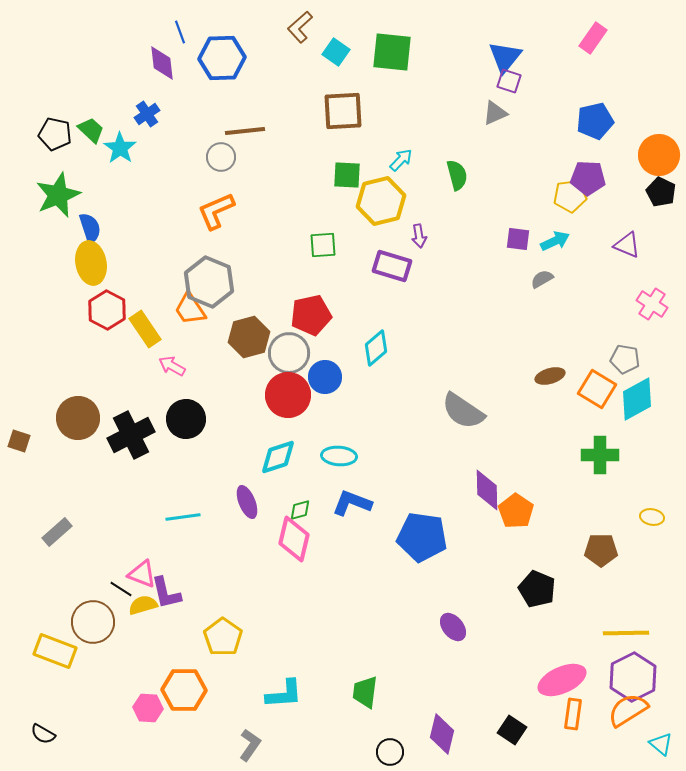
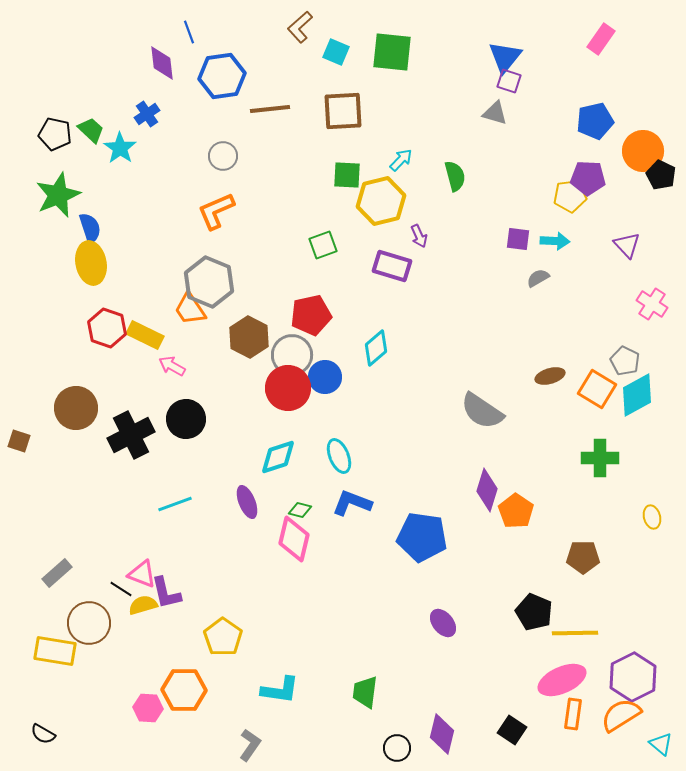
blue line at (180, 32): moved 9 px right
pink rectangle at (593, 38): moved 8 px right, 1 px down
cyan square at (336, 52): rotated 12 degrees counterclockwise
blue hexagon at (222, 58): moved 18 px down; rotated 6 degrees counterclockwise
gray triangle at (495, 113): rotated 40 degrees clockwise
brown line at (245, 131): moved 25 px right, 22 px up
orange circle at (659, 155): moved 16 px left, 4 px up
gray circle at (221, 157): moved 2 px right, 1 px up
green semicircle at (457, 175): moved 2 px left, 1 px down
black pentagon at (661, 192): moved 17 px up
purple arrow at (419, 236): rotated 15 degrees counterclockwise
cyan arrow at (555, 241): rotated 28 degrees clockwise
green square at (323, 245): rotated 16 degrees counterclockwise
purple triangle at (627, 245): rotated 24 degrees clockwise
gray semicircle at (542, 279): moved 4 px left, 1 px up
red hexagon at (107, 310): moved 18 px down; rotated 9 degrees counterclockwise
yellow rectangle at (145, 329): moved 6 px down; rotated 30 degrees counterclockwise
brown hexagon at (249, 337): rotated 18 degrees counterclockwise
gray circle at (289, 353): moved 3 px right, 2 px down
gray pentagon at (625, 359): moved 2 px down; rotated 16 degrees clockwise
red circle at (288, 395): moved 7 px up
cyan diamond at (637, 399): moved 4 px up
gray semicircle at (463, 411): moved 19 px right
brown circle at (78, 418): moved 2 px left, 10 px up
green cross at (600, 455): moved 3 px down
cyan ellipse at (339, 456): rotated 64 degrees clockwise
purple diamond at (487, 490): rotated 18 degrees clockwise
green diamond at (300, 510): rotated 30 degrees clockwise
cyan line at (183, 517): moved 8 px left, 13 px up; rotated 12 degrees counterclockwise
yellow ellipse at (652, 517): rotated 65 degrees clockwise
gray rectangle at (57, 532): moved 41 px down
brown pentagon at (601, 550): moved 18 px left, 7 px down
black pentagon at (537, 589): moved 3 px left, 23 px down
brown circle at (93, 622): moved 4 px left, 1 px down
purple ellipse at (453, 627): moved 10 px left, 4 px up
yellow line at (626, 633): moved 51 px left
yellow rectangle at (55, 651): rotated 12 degrees counterclockwise
cyan L-shape at (284, 694): moved 4 px left, 4 px up; rotated 12 degrees clockwise
orange semicircle at (628, 710): moved 7 px left, 5 px down
black circle at (390, 752): moved 7 px right, 4 px up
